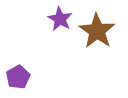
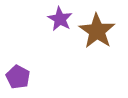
purple pentagon: rotated 15 degrees counterclockwise
